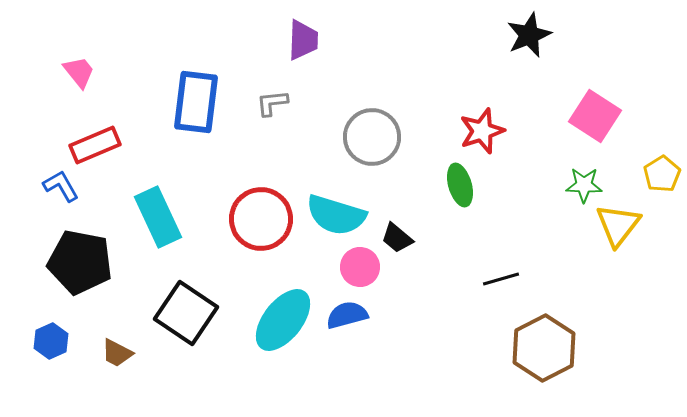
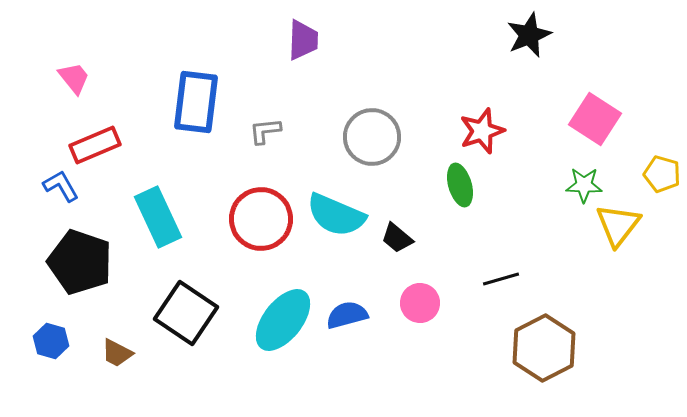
pink trapezoid: moved 5 px left, 6 px down
gray L-shape: moved 7 px left, 28 px down
pink square: moved 3 px down
yellow pentagon: rotated 24 degrees counterclockwise
cyan semicircle: rotated 6 degrees clockwise
black pentagon: rotated 8 degrees clockwise
pink circle: moved 60 px right, 36 px down
blue hexagon: rotated 20 degrees counterclockwise
